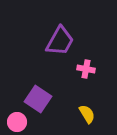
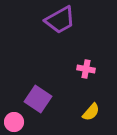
purple trapezoid: moved 21 px up; rotated 32 degrees clockwise
yellow semicircle: moved 4 px right, 2 px up; rotated 72 degrees clockwise
pink circle: moved 3 px left
